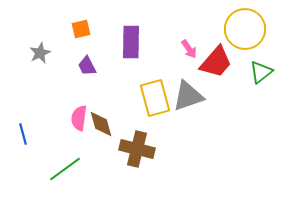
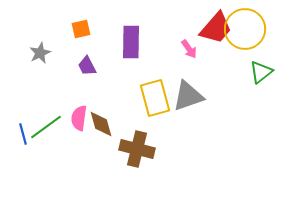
red trapezoid: moved 34 px up
green line: moved 19 px left, 42 px up
